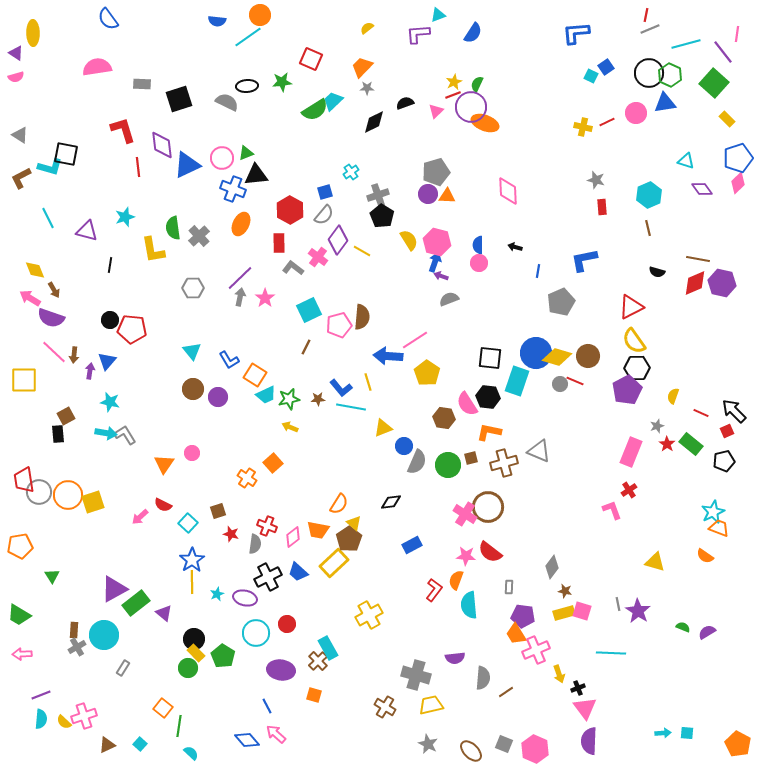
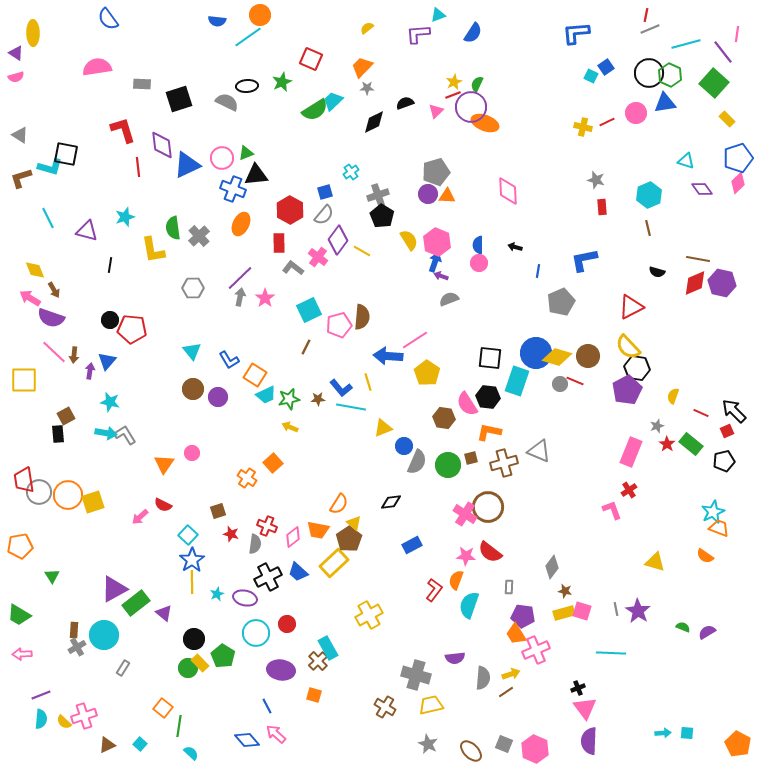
green star at (282, 82): rotated 18 degrees counterclockwise
brown L-shape at (21, 178): rotated 10 degrees clockwise
pink hexagon at (437, 242): rotated 8 degrees clockwise
yellow semicircle at (634, 341): moved 6 px left, 6 px down; rotated 8 degrees counterclockwise
black hexagon at (637, 368): rotated 10 degrees clockwise
cyan square at (188, 523): moved 12 px down
gray line at (618, 604): moved 2 px left, 5 px down
cyan semicircle at (469, 605): rotated 24 degrees clockwise
yellow rectangle at (196, 653): moved 4 px right, 10 px down
yellow arrow at (559, 674): moved 48 px left; rotated 90 degrees counterclockwise
